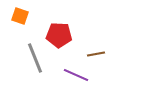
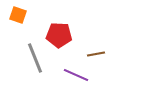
orange square: moved 2 px left, 1 px up
